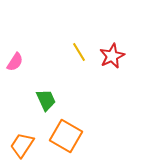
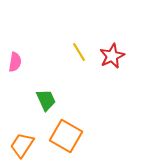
pink semicircle: rotated 24 degrees counterclockwise
